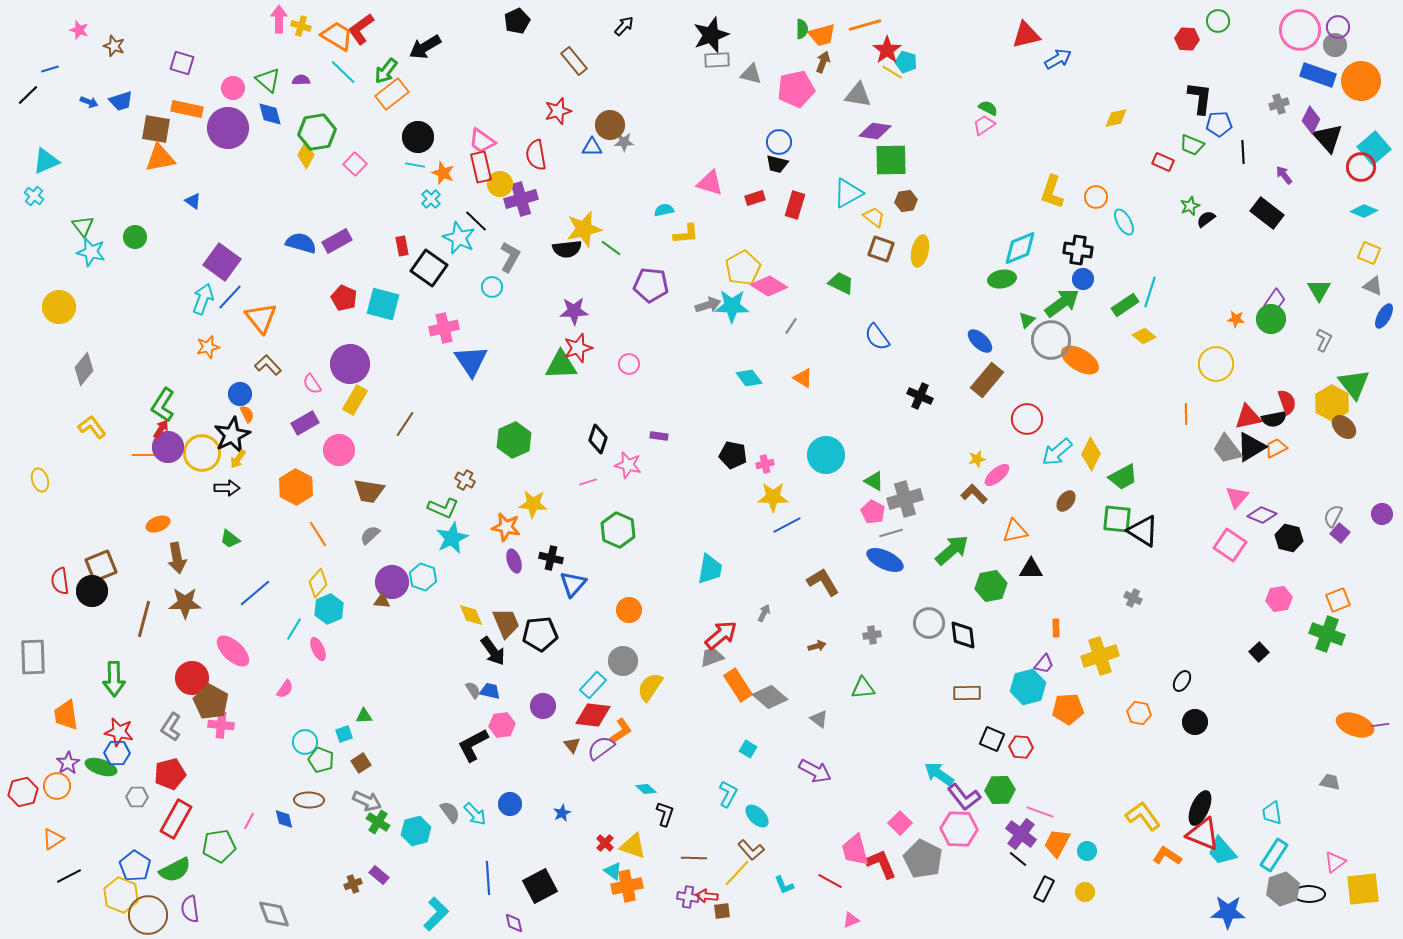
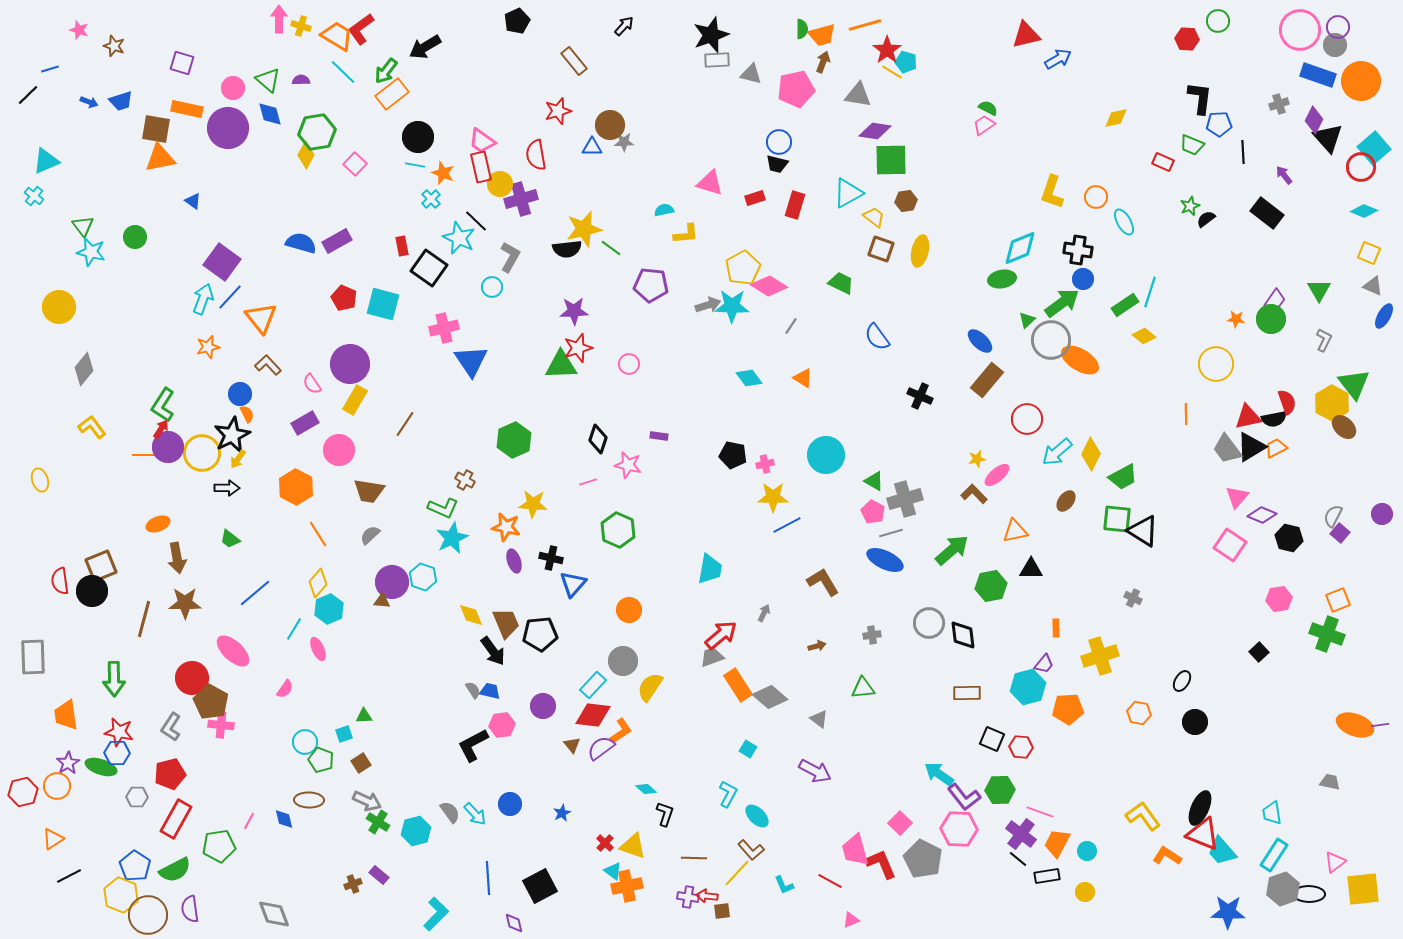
purple diamond at (1311, 120): moved 3 px right
black rectangle at (1044, 889): moved 3 px right, 13 px up; rotated 55 degrees clockwise
